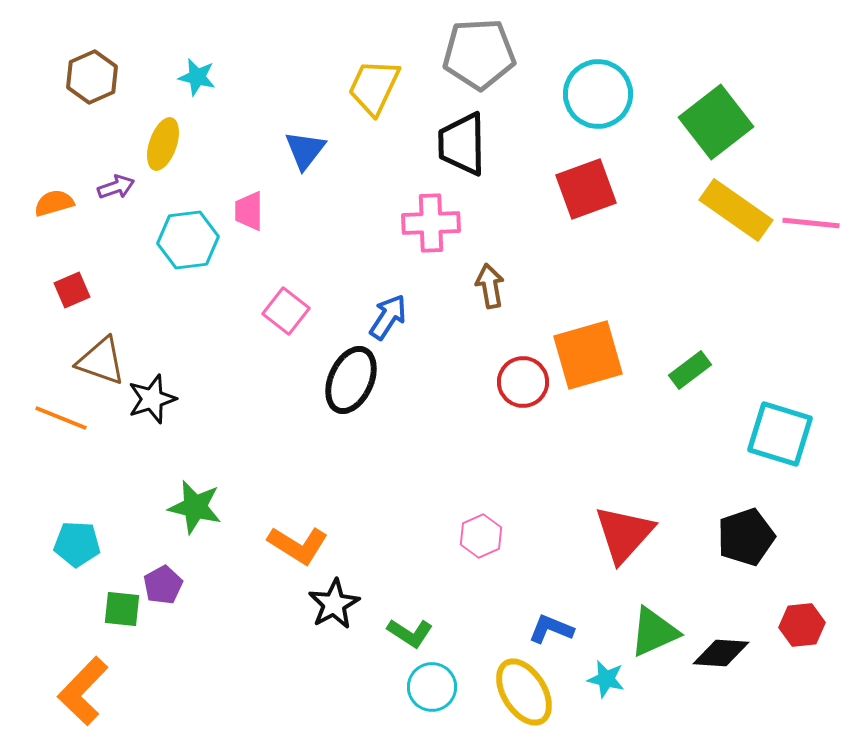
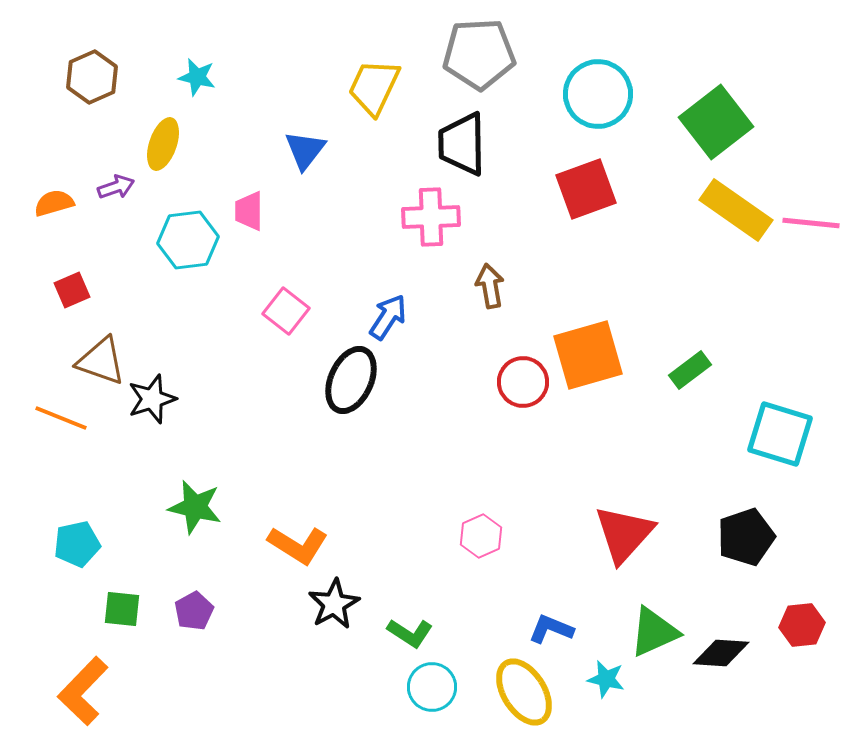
pink cross at (431, 223): moved 6 px up
cyan pentagon at (77, 544): rotated 15 degrees counterclockwise
purple pentagon at (163, 585): moved 31 px right, 26 px down
